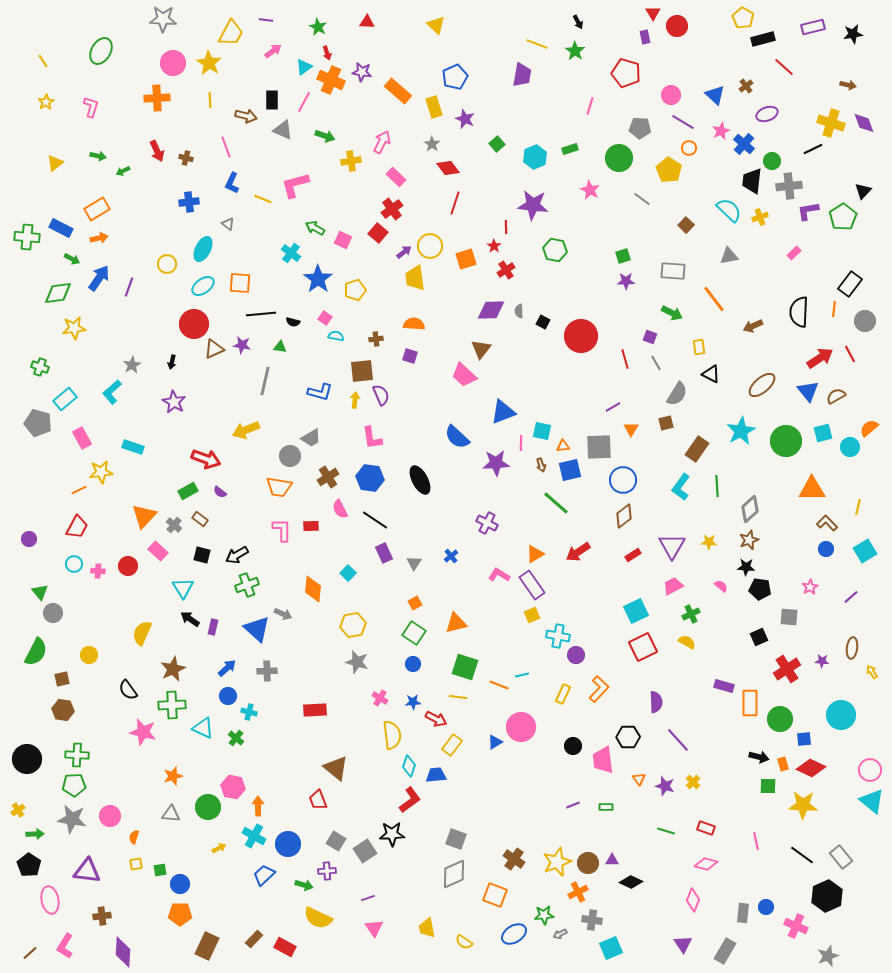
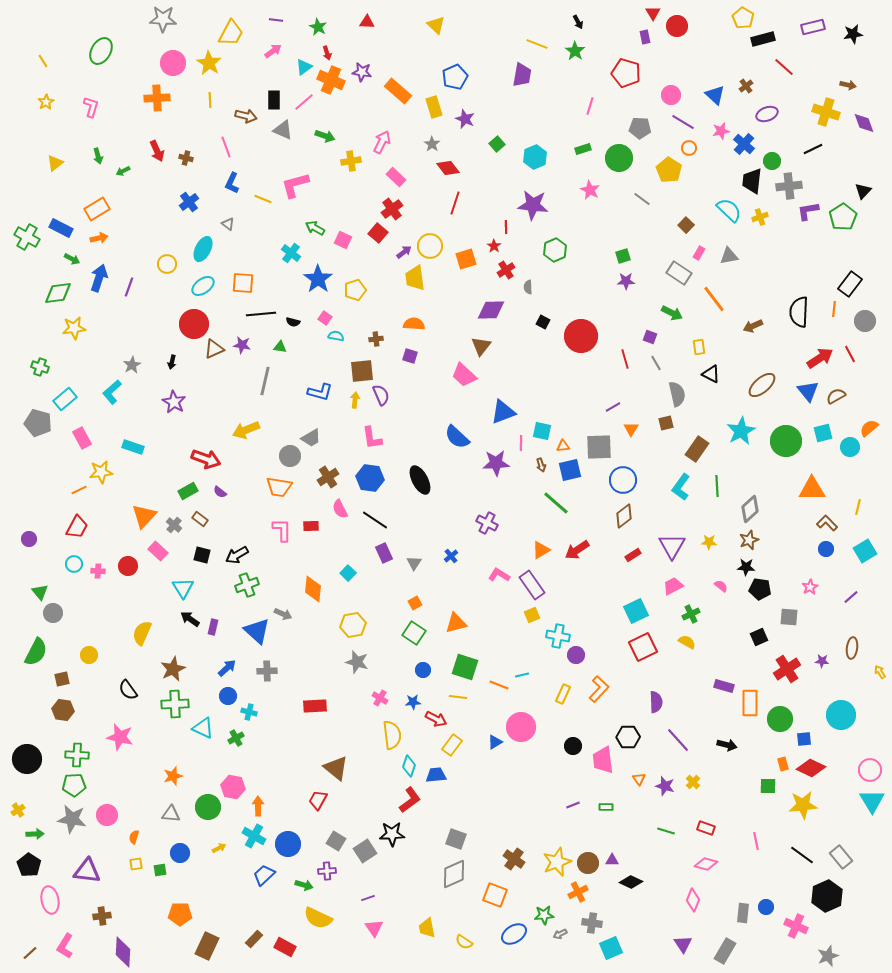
purple line at (266, 20): moved 10 px right
black rectangle at (272, 100): moved 2 px right
pink line at (304, 102): rotated 20 degrees clockwise
yellow cross at (831, 123): moved 5 px left, 11 px up
pink star at (721, 131): rotated 12 degrees clockwise
green rectangle at (570, 149): moved 13 px right
green arrow at (98, 156): rotated 63 degrees clockwise
blue cross at (189, 202): rotated 30 degrees counterclockwise
green cross at (27, 237): rotated 25 degrees clockwise
green hexagon at (555, 250): rotated 25 degrees clockwise
pink rectangle at (794, 253): moved 95 px left; rotated 16 degrees counterclockwise
gray rectangle at (673, 271): moved 6 px right, 2 px down; rotated 30 degrees clockwise
blue arrow at (99, 278): rotated 16 degrees counterclockwise
orange square at (240, 283): moved 3 px right
gray semicircle at (519, 311): moved 9 px right, 24 px up
brown triangle at (481, 349): moved 3 px up
gray semicircle at (677, 394): rotated 45 degrees counterclockwise
red arrow at (578, 552): moved 1 px left, 2 px up
orange triangle at (535, 554): moved 6 px right, 4 px up
blue triangle at (257, 629): moved 2 px down
blue circle at (413, 664): moved 10 px right, 6 px down
yellow arrow at (872, 672): moved 8 px right
green cross at (172, 705): moved 3 px right, 1 px up
red rectangle at (315, 710): moved 4 px up
pink star at (143, 732): moved 23 px left, 5 px down
green cross at (236, 738): rotated 21 degrees clockwise
black arrow at (759, 757): moved 32 px left, 12 px up
red trapezoid at (318, 800): rotated 50 degrees clockwise
cyan triangle at (872, 801): rotated 20 degrees clockwise
yellow star at (803, 805): rotated 8 degrees counterclockwise
pink circle at (110, 816): moved 3 px left, 1 px up
blue circle at (180, 884): moved 31 px up
gray cross at (592, 920): moved 3 px down
